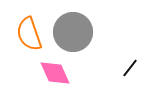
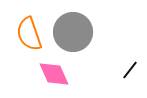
black line: moved 2 px down
pink diamond: moved 1 px left, 1 px down
